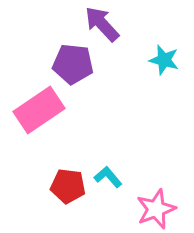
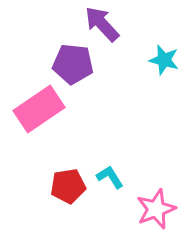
pink rectangle: moved 1 px up
cyan L-shape: moved 2 px right; rotated 8 degrees clockwise
red pentagon: rotated 16 degrees counterclockwise
